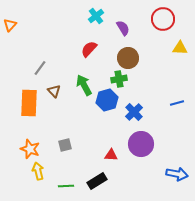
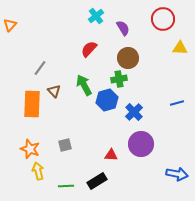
orange rectangle: moved 3 px right, 1 px down
